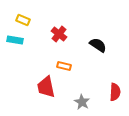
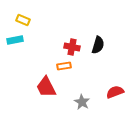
red cross: moved 13 px right, 13 px down; rotated 28 degrees counterclockwise
cyan rectangle: rotated 21 degrees counterclockwise
black semicircle: rotated 72 degrees clockwise
orange rectangle: rotated 24 degrees counterclockwise
red trapezoid: rotated 15 degrees counterclockwise
red semicircle: rotated 114 degrees counterclockwise
